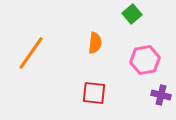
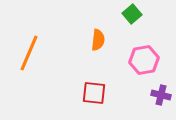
orange semicircle: moved 3 px right, 3 px up
orange line: moved 2 px left; rotated 12 degrees counterclockwise
pink hexagon: moved 1 px left
